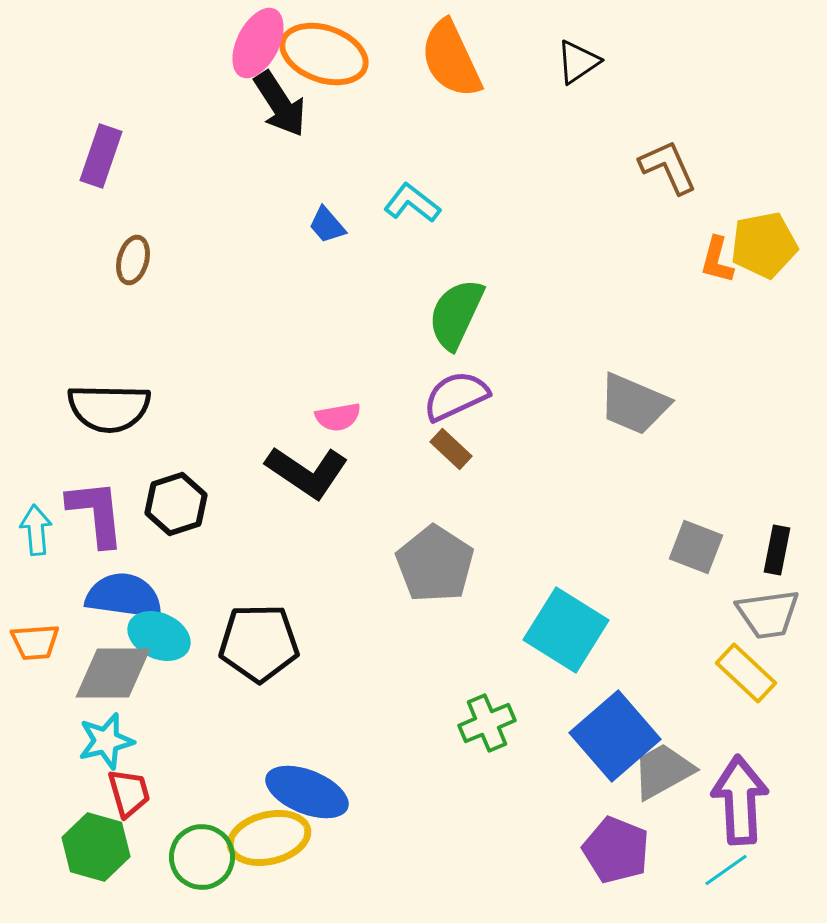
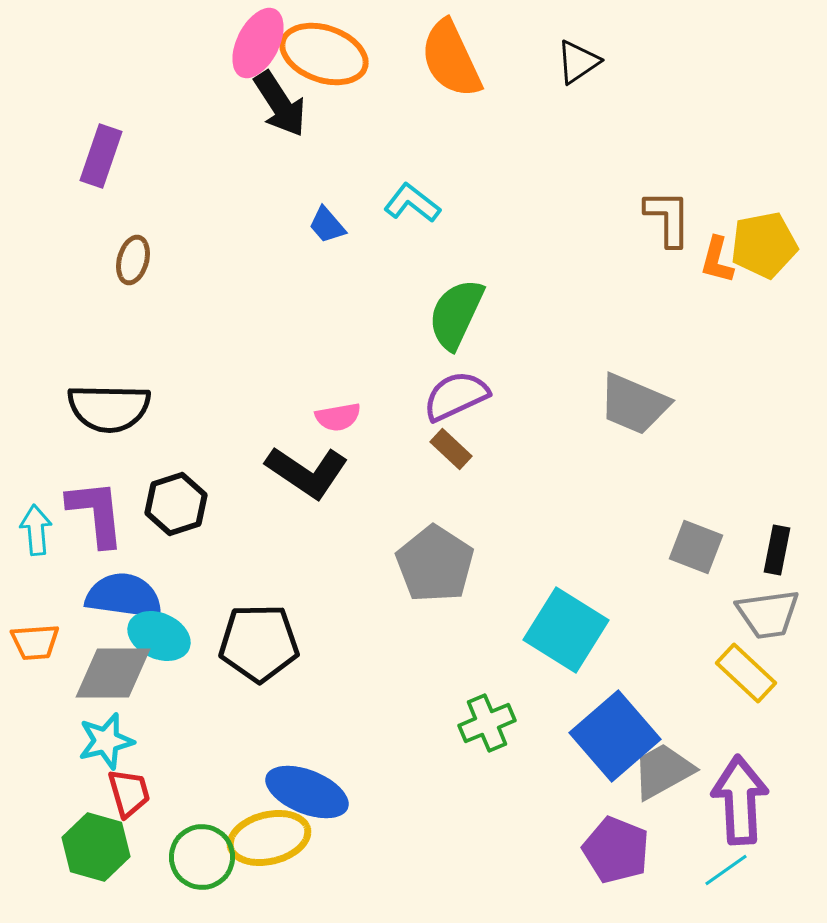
brown L-shape at (668, 167): moved 51 px down; rotated 24 degrees clockwise
